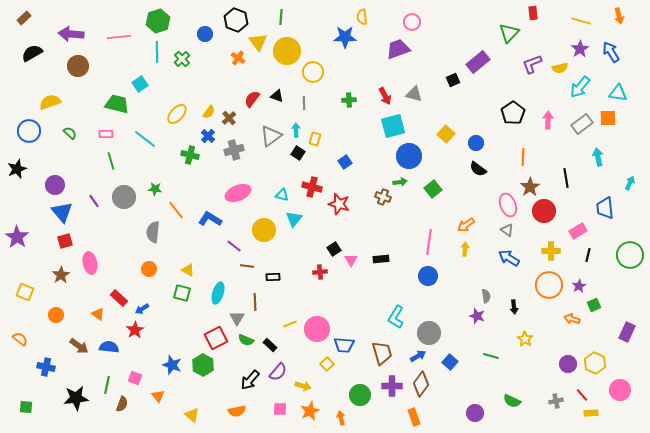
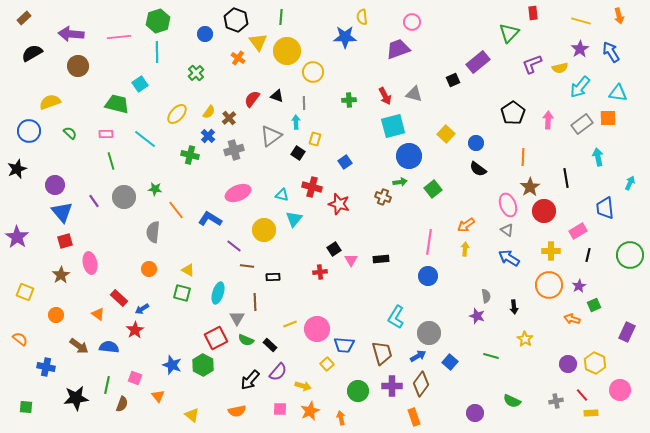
green cross at (182, 59): moved 14 px right, 14 px down
cyan arrow at (296, 130): moved 8 px up
green circle at (360, 395): moved 2 px left, 4 px up
